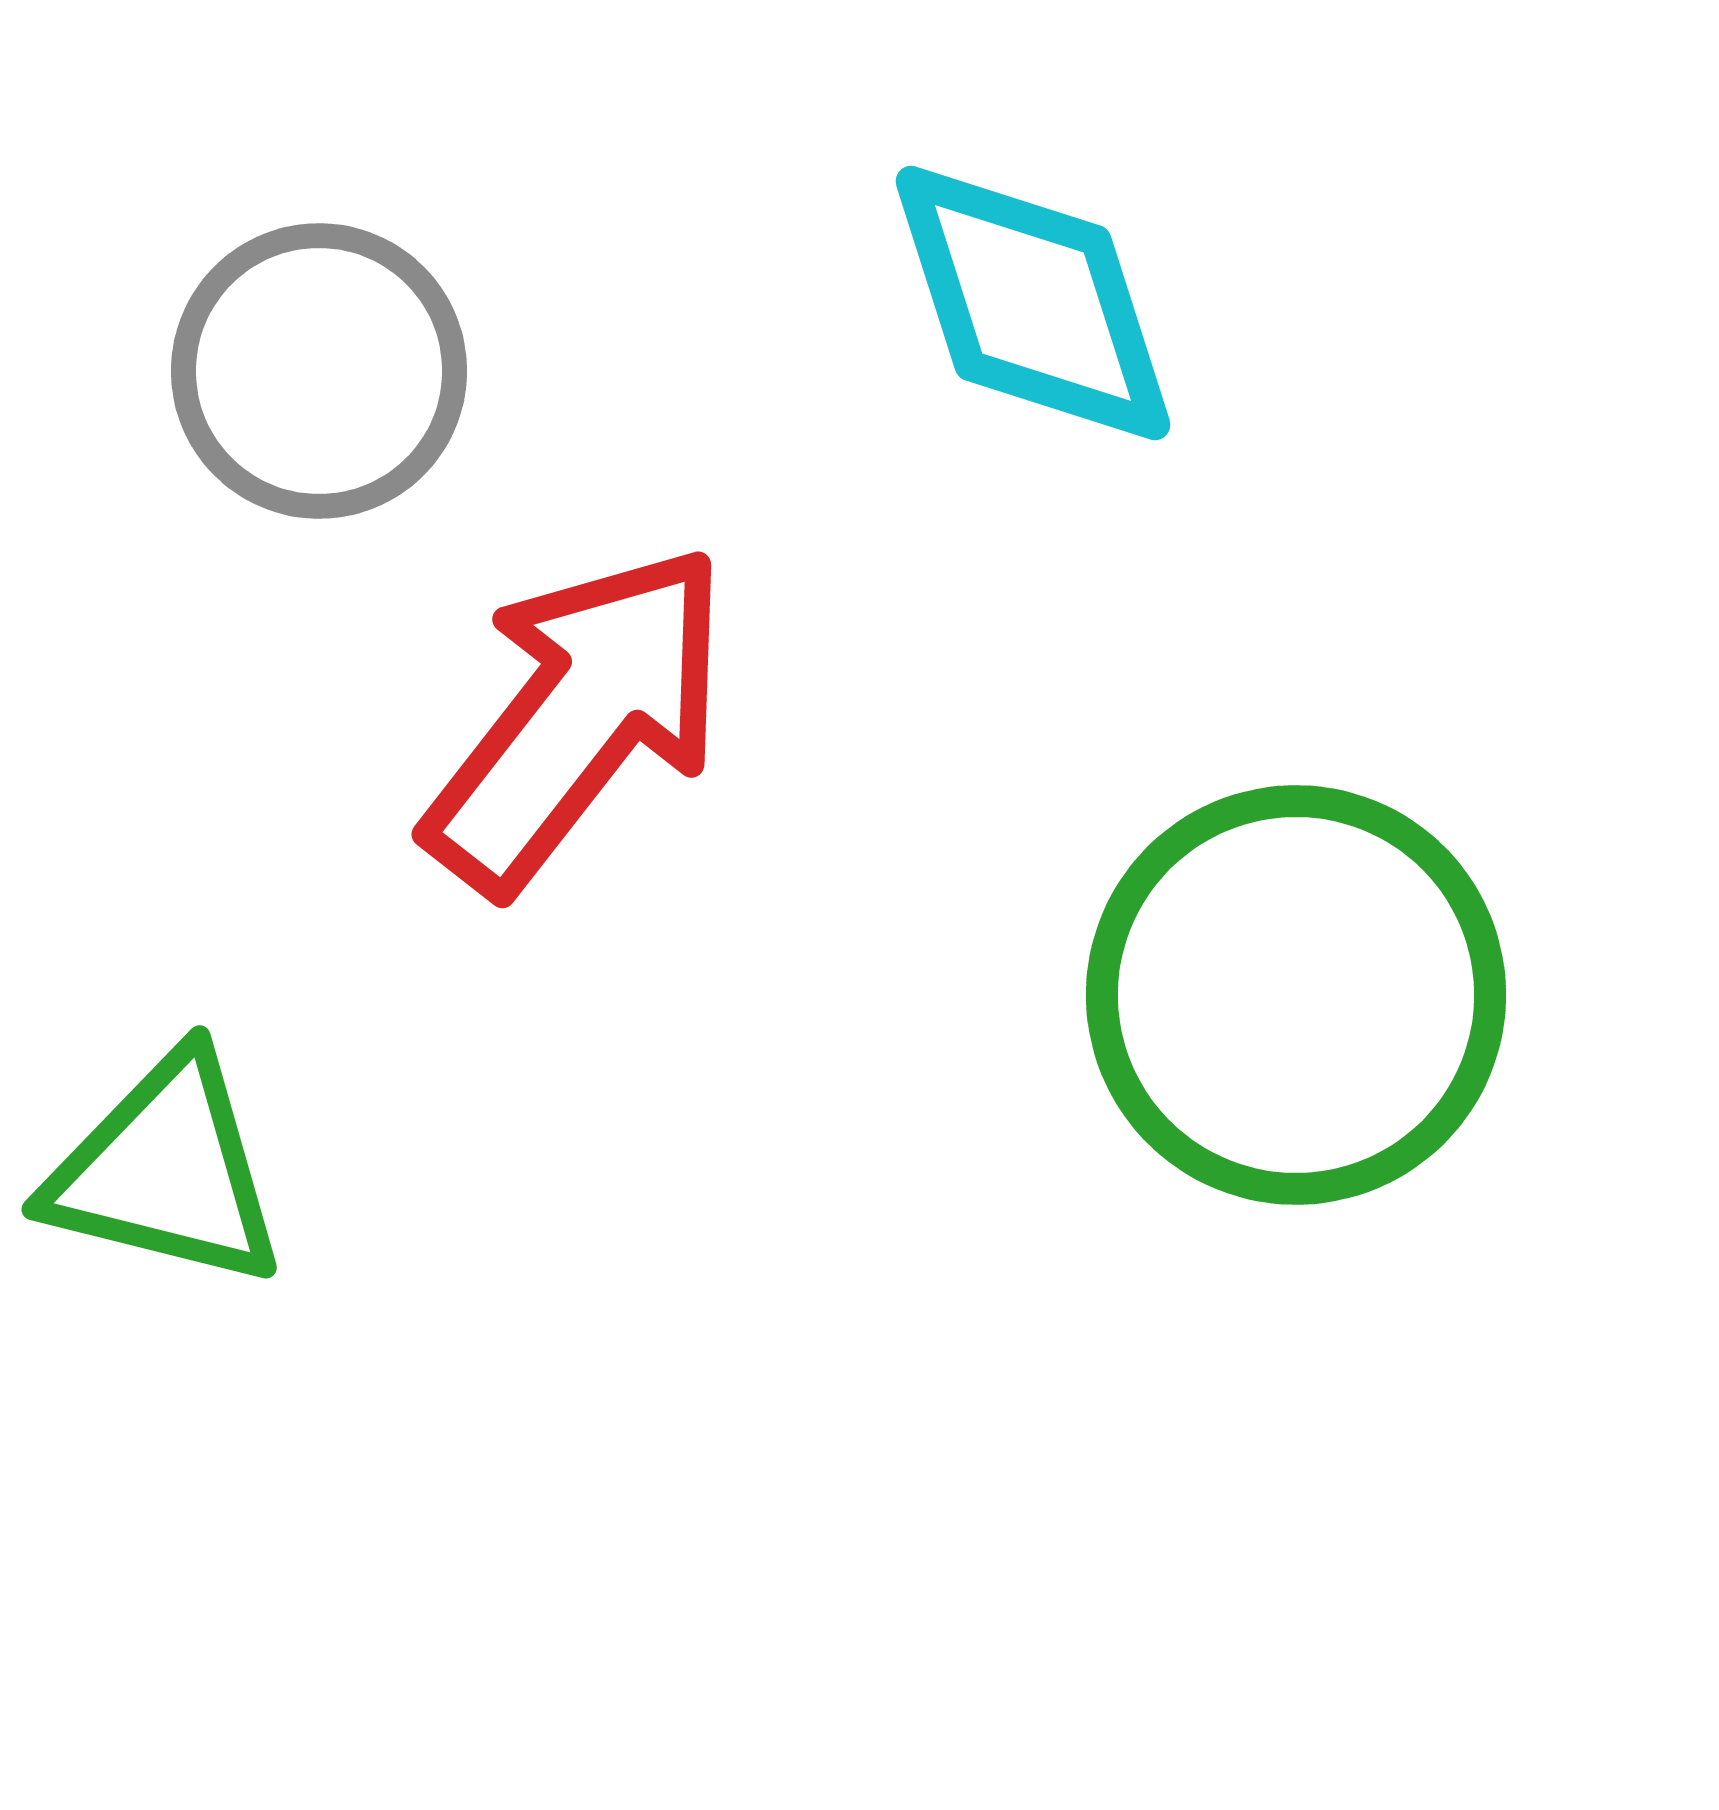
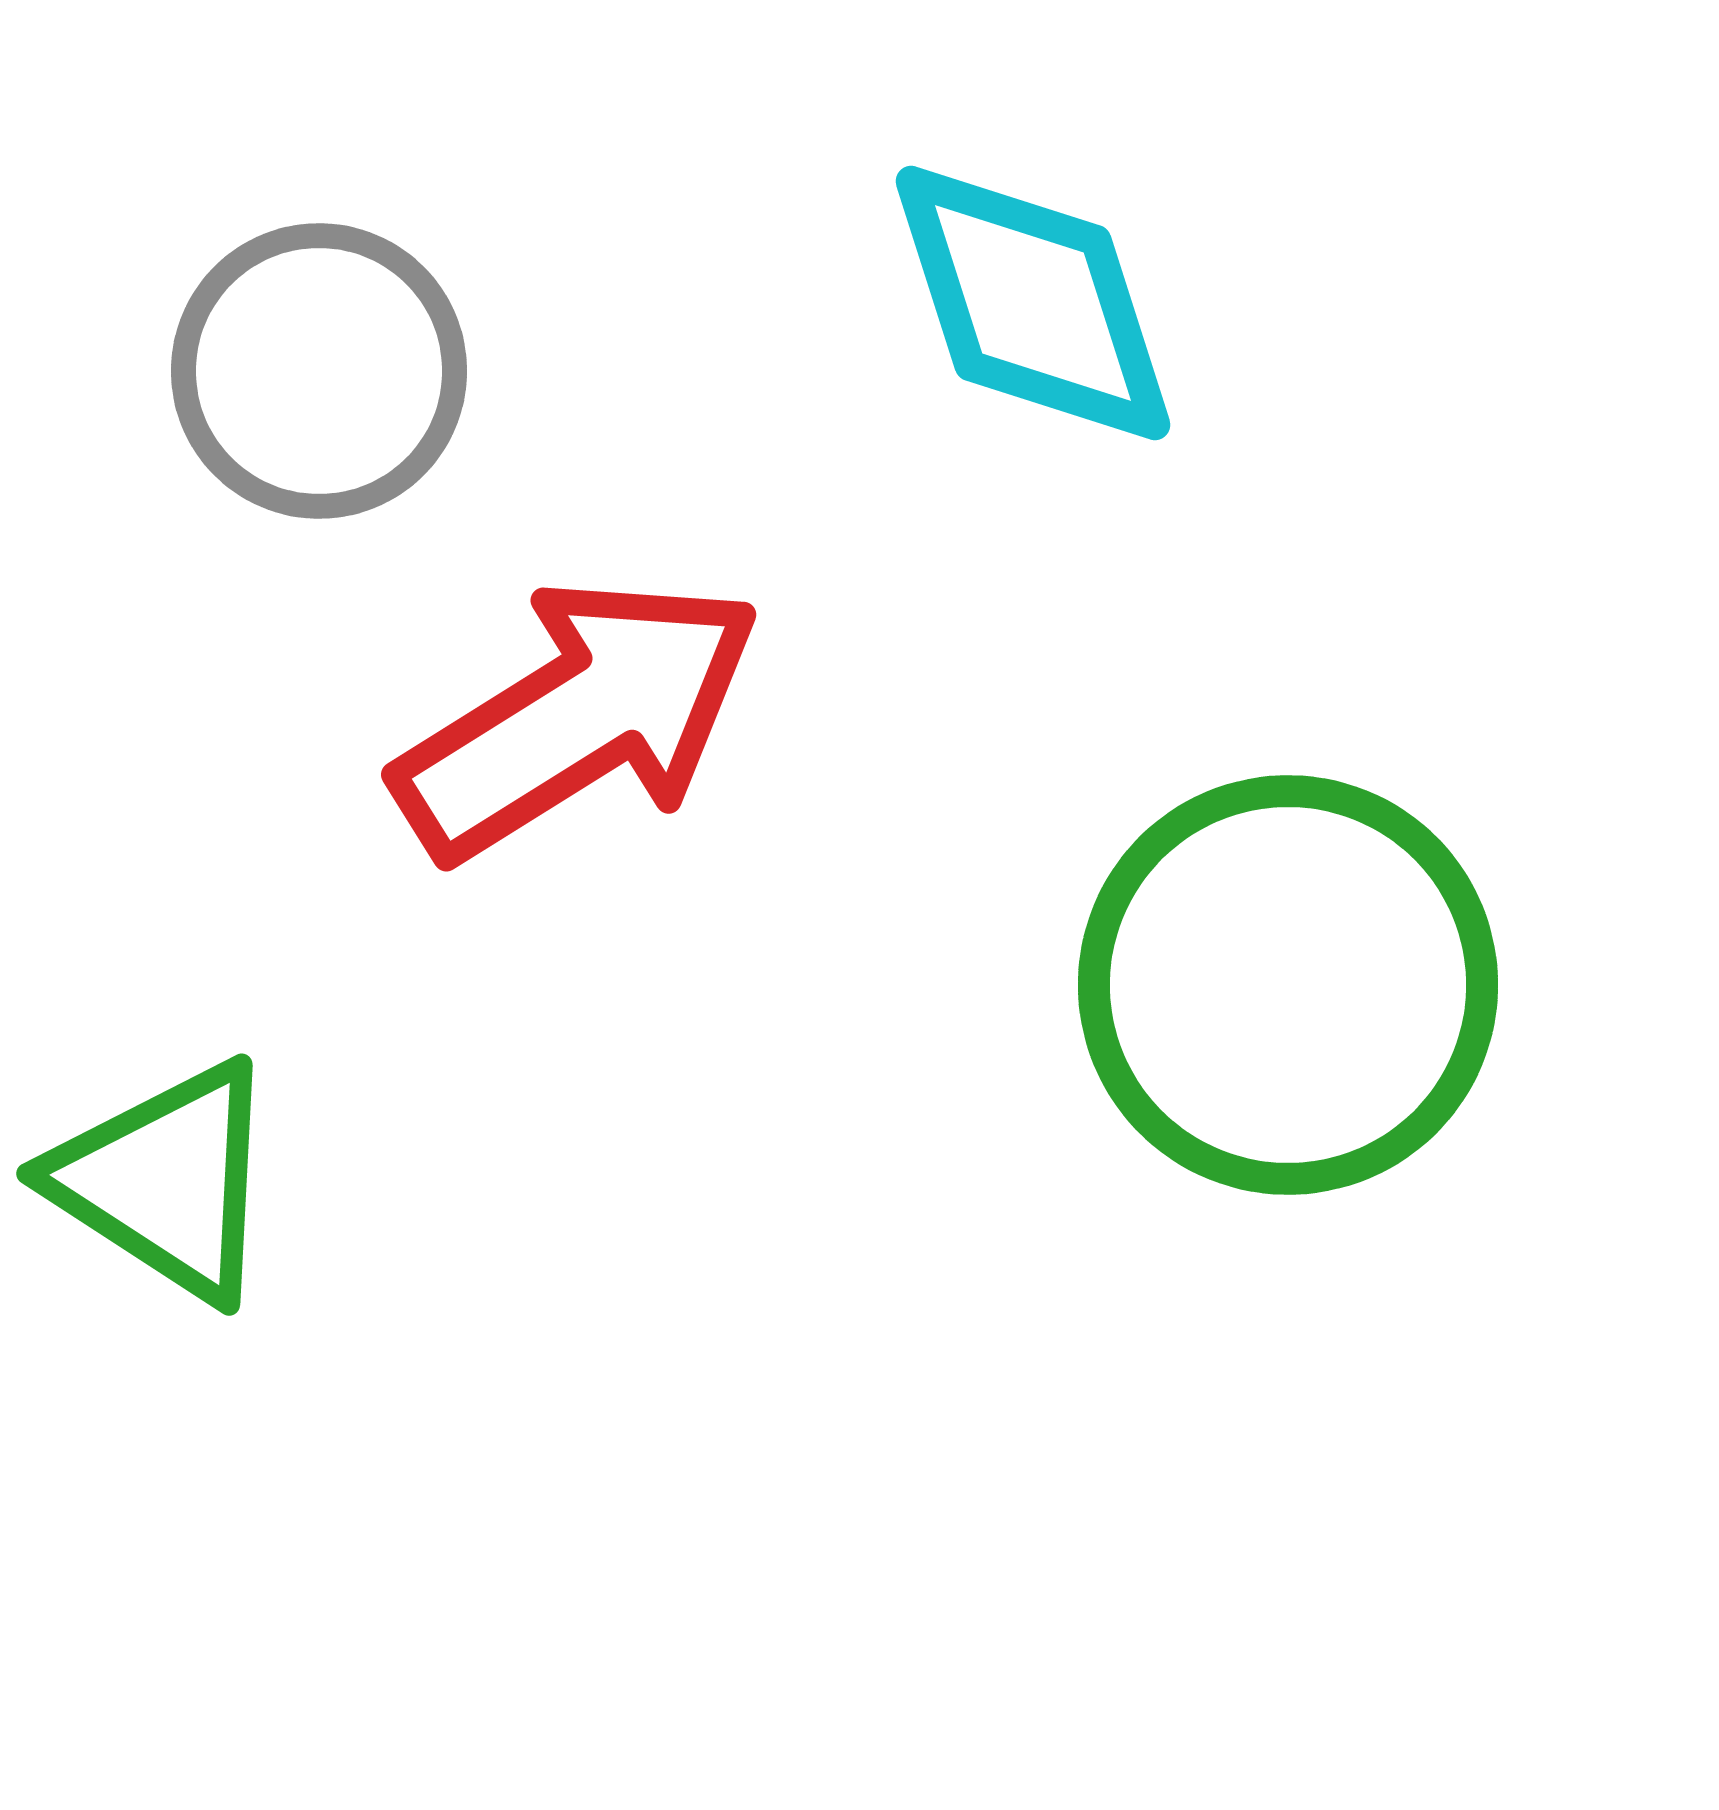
red arrow: rotated 20 degrees clockwise
green circle: moved 8 px left, 10 px up
green triangle: moved 10 px down; rotated 19 degrees clockwise
